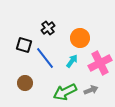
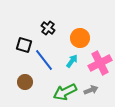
black cross: rotated 16 degrees counterclockwise
blue line: moved 1 px left, 2 px down
brown circle: moved 1 px up
